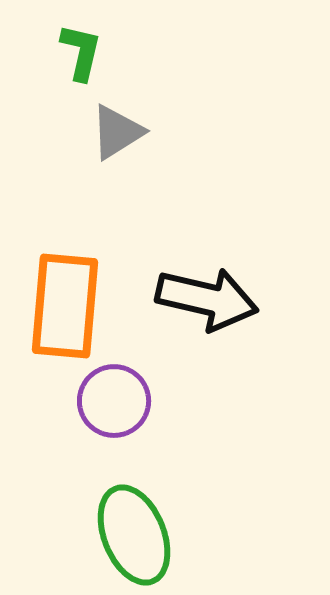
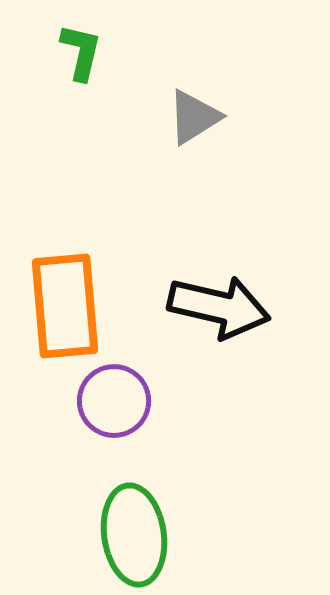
gray triangle: moved 77 px right, 15 px up
black arrow: moved 12 px right, 8 px down
orange rectangle: rotated 10 degrees counterclockwise
green ellipse: rotated 14 degrees clockwise
